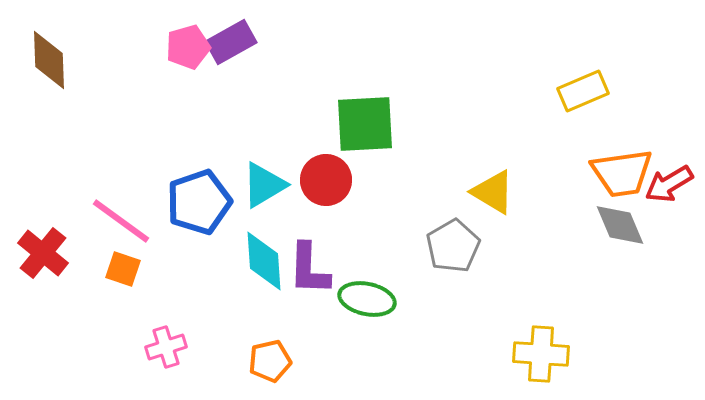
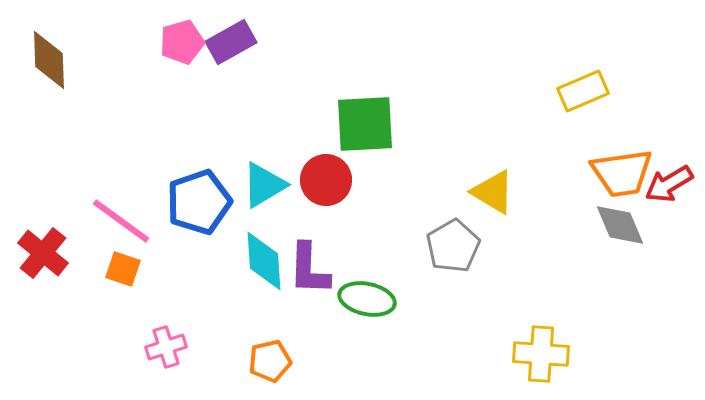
pink pentagon: moved 6 px left, 5 px up
